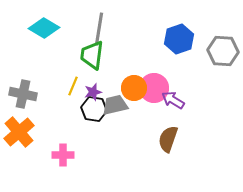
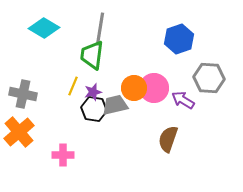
gray line: moved 1 px right
gray hexagon: moved 14 px left, 27 px down
purple arrow: moved 10 px right
